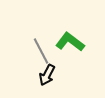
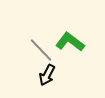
gray line: moved 1 px up; rotated 16 degrees counterclockwise
